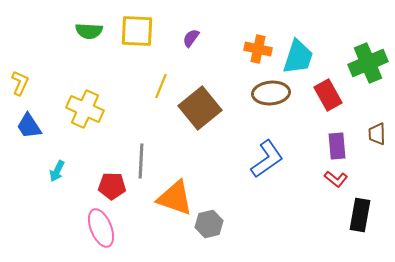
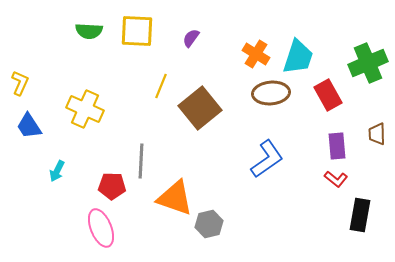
orange cross: moved 2 px left, 5 px down; rotated 20 degrees clockwise
